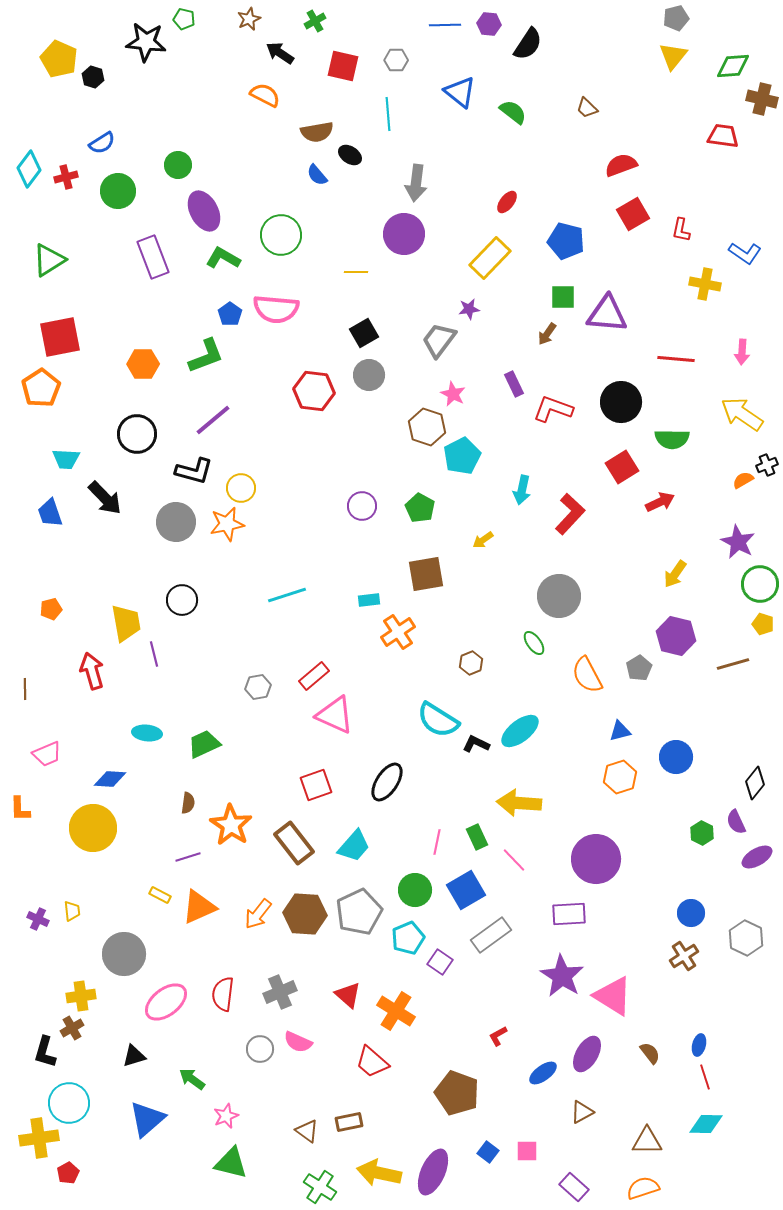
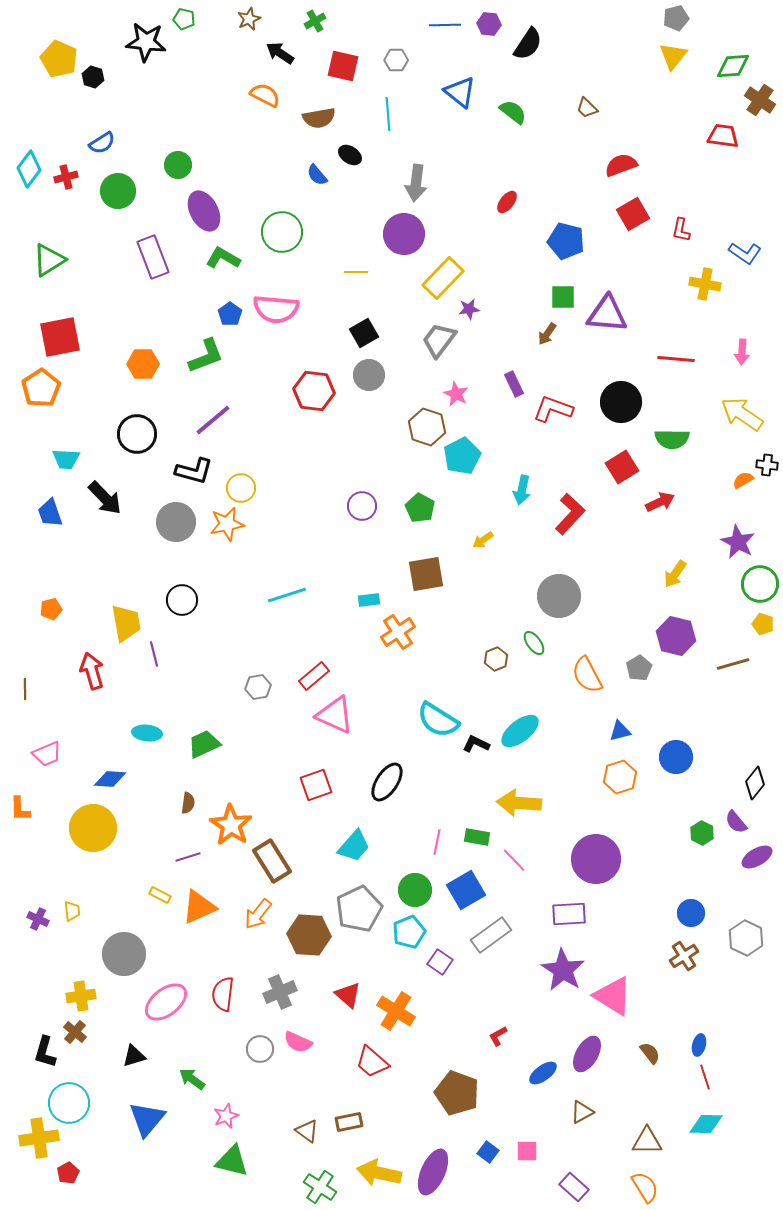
brown cross at (762, 99): moved 2 px left, 1 px down; rotated 20 degrees clockwise
brown semicircle at (317, 132): moved 2 px right, 14 px up
green circle at (281, 235): moved 1 px right, 3 px up
yellow rectangle at (490, 258): moved 47 px left, 20 px down
pink star at (453, 394): moved 3 px right
black cross at (767, 465): rotated 30 degrees clockwise
brown hexagon at (471, 663): moved 25 px right, 4 px up
purple semicircle at (736, 822): rotated 15 degrees counterclockwise
green rectangle at (477, 837): rotated 55 degrees counterclockwise
brown rectangle at (294, 843): moved 22 px left, 18 px down; rotated 6 degrees clockwise
gray pentagon at (359, 912): moved 3 px up
brown hexagon at (305, 914): moved 4 px right, 21 px down
cyan pentagon at (408, 938): moved 1 px right, 6 px up
purple star at (562, 976): moved 1 px right, 6 px up
brown cross at (72, 1028): moved 3 px right, 4 px down; rotated 20 degrees counterclockwise
blue triangle at (147, 1119): rotated 9 degrees counterclockwise
green triangle at (231, 1163): moved 1 px right, 2 px up
orange semicircle at (643, 1188): moved 2 px right, 1 px up; rotated 76 degrees clockwise
